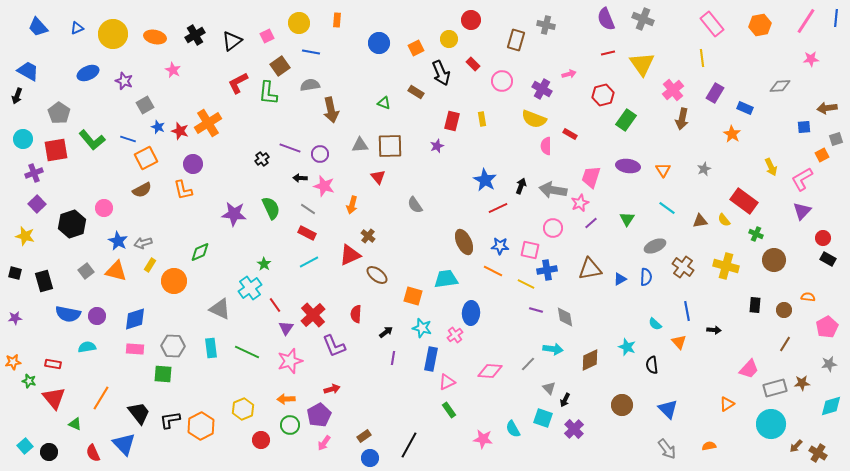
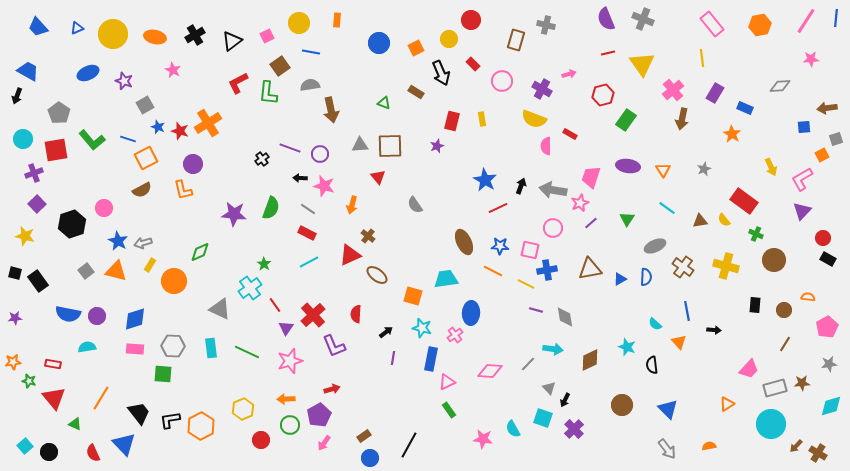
green semicircle at (271, 208): rotated 45 degrees clockwise
black rectangle at (44, 281): moved 6 px left; rotated 20 degrees counterclockwise
